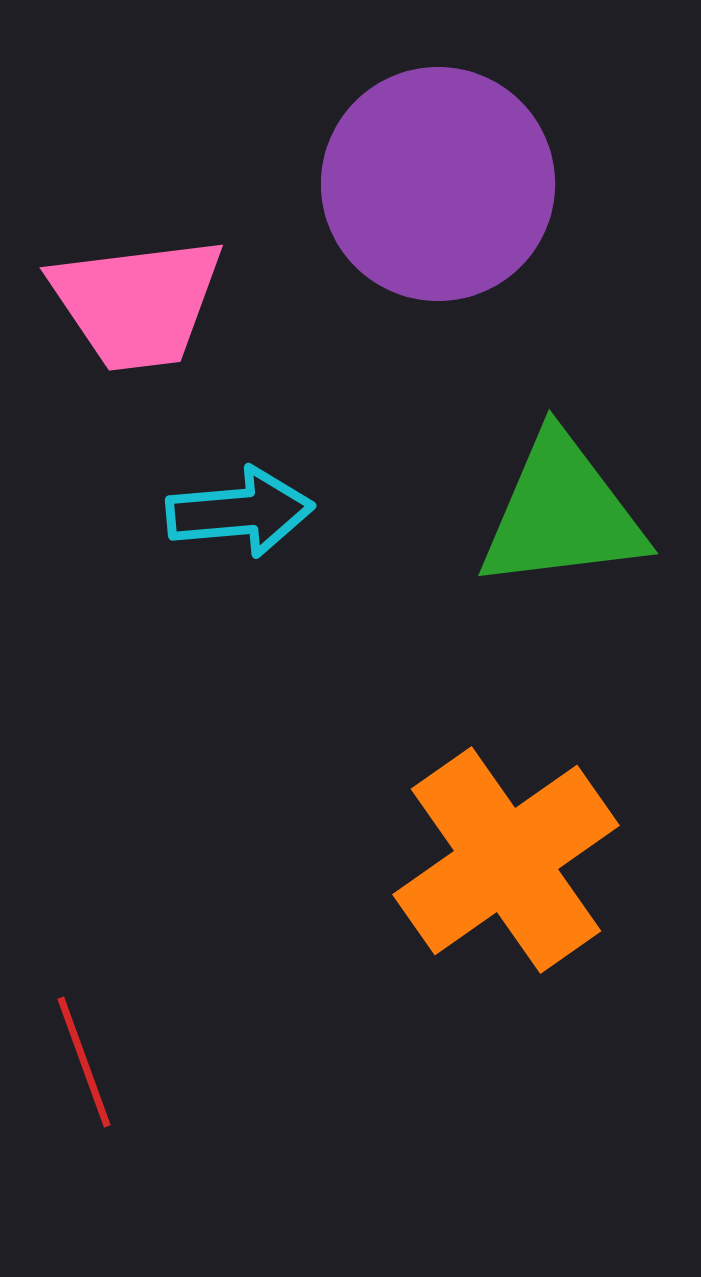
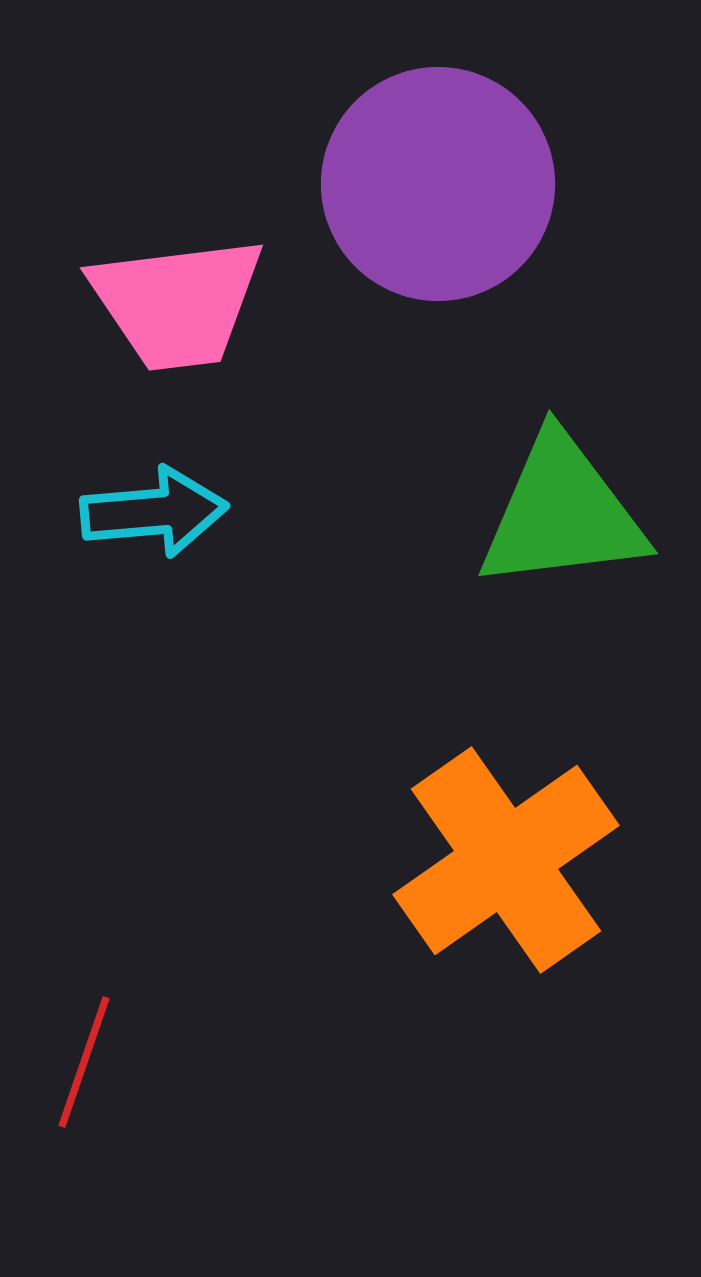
pink trapezoid: moved 40 px right
cyan arrow: moved 86 px left
red line: rotated 39 degrees clockwise
